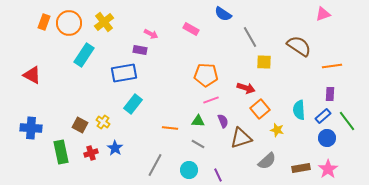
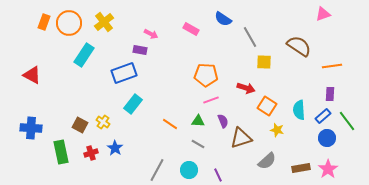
blue semicircle at (223, 14): moved 5 px down
blue rectangle at (124, 73): rotated 10 degrees counterclockwise
orange square at (260, 109): moved 7 px right, 3 px up; rotated 18 degrees counterclockwise
orange line at (170, 128): moved 4 px up; rotated 28 degrees clockwise
gray line at (155, 165): moved 2 px right, 5 px down
